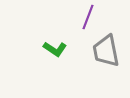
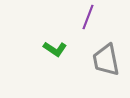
gray trapezoid: moved 9 px down
